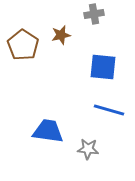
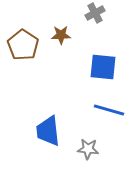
gray cross: moved 1 px right, 1 px up; rotated 18 degrees counterclockwise
brown star: rotated 12 degrees clockwise
blue trapezoid: rotated 104 degrees counterclockwise
